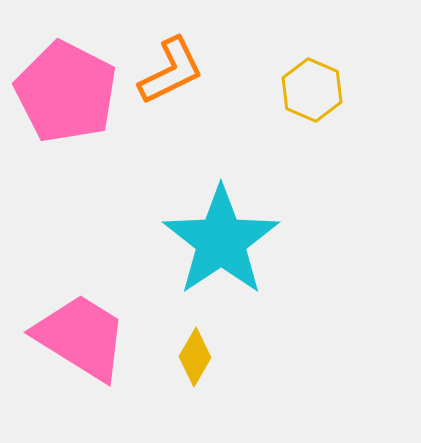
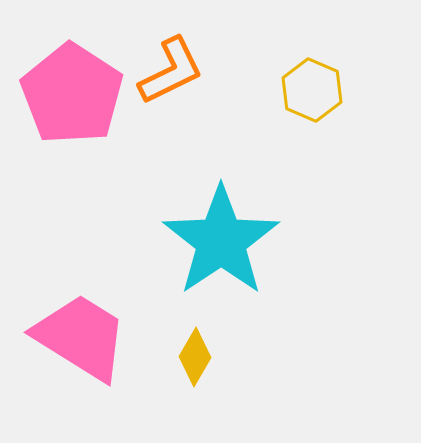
pink pentagon: moved 6 px right, 2 px down; rotated 6 degrees clockwise
